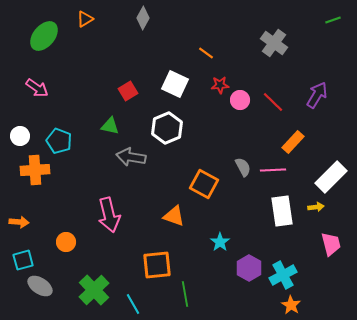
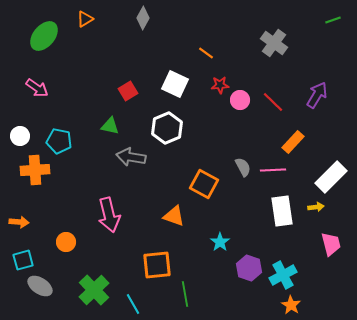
cyan pentagon at (59, 141): rotated 10 degrees counterclockwise
purple hexagon at (249, 268): rotated 10 degrees counterclockwise
